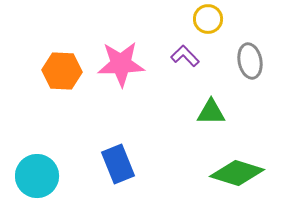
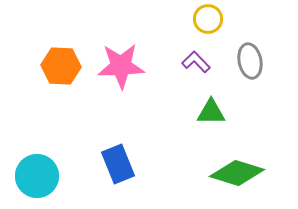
purple L-shape: moved 11 px right, 6 px down
pink star: moved 2 px down
orange hexagon: moved 1 px left, 5 px up
